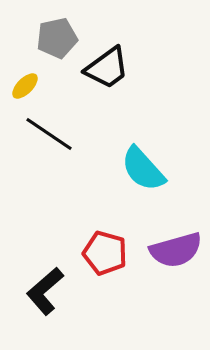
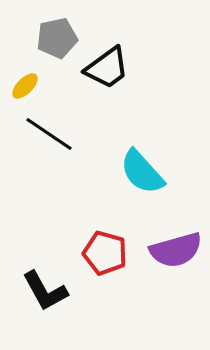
cyan semicircle: moved 1 px left, 3 px down
black L-shape: rotated 78 degrees counterclockwise
